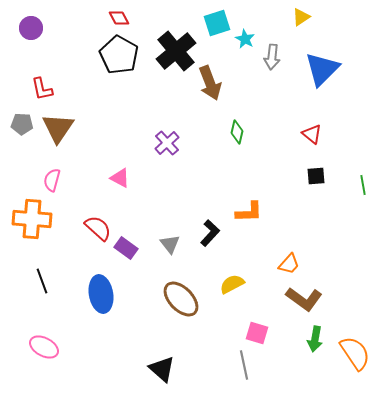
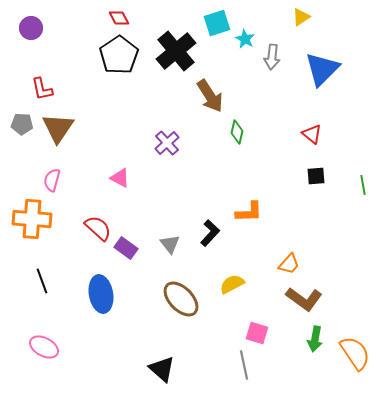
black pentagon: rotated 9 degrees clockwise
brown arrow: moved 13 px down; rotated 12 degrees counterclockwise
